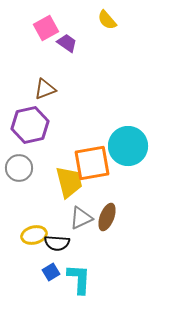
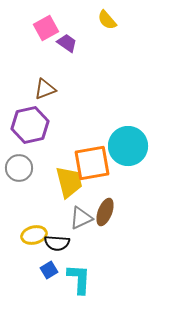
brown ellipse: moved 2 px left, 5 px up
blue square: moved 2 px left, 2 px up
